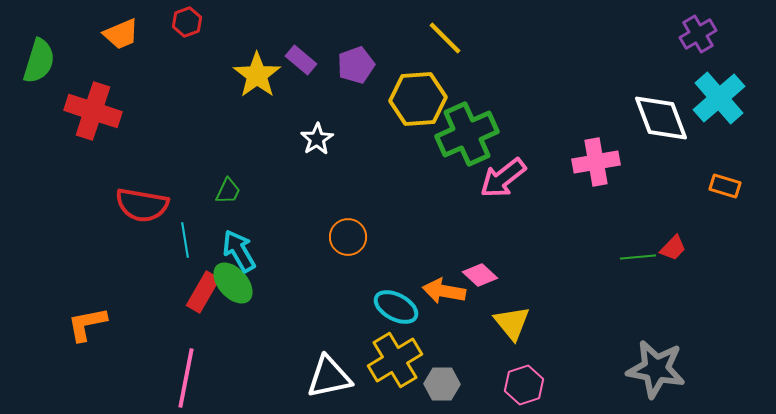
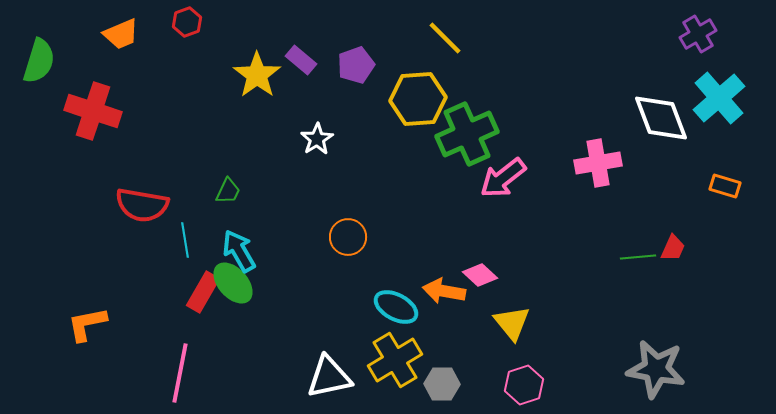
pink cross: moved 2 px right, 1 px down
red trapezoid: rotated 20 degrees counterclockwise
pink line: moved 6 px left, 5 px up
